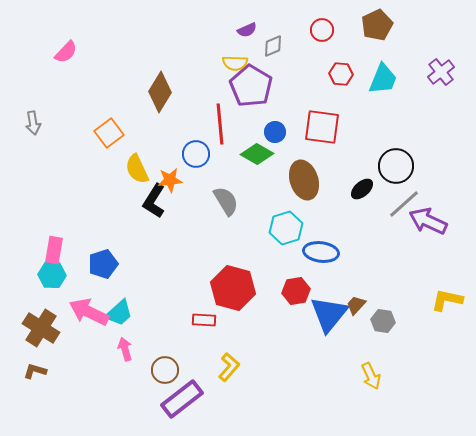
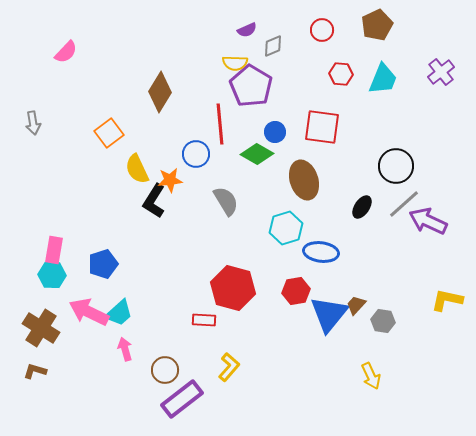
black ellipse at (362, 189): moved 18 px down; rotated 15 degrees counterclockwise
